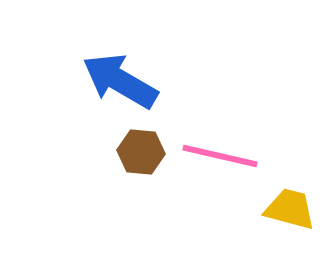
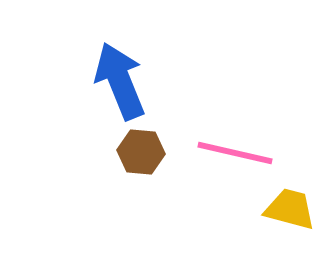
blue arrow: rotated 38 degrees clockwise
pink line: moved 15 px right, 3 px up
